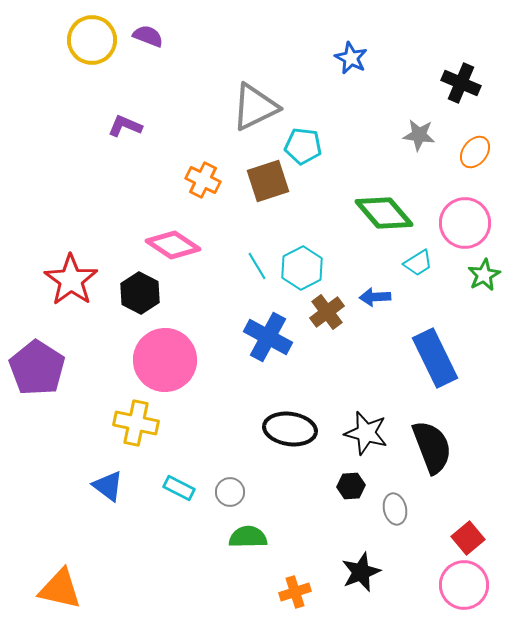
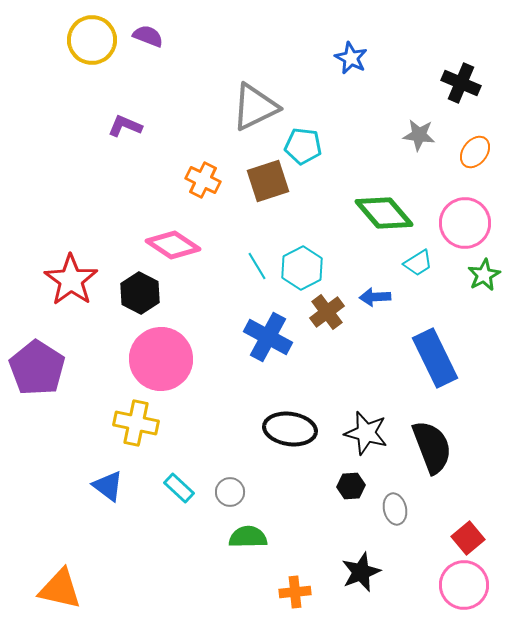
pink circle at (165, 360): moved 4 px left, 1 px up
cyan rectangle at (179, 488): rotated 16 degrees clockwise
orange cross at (295, 592): rotated 12 degrees clockwise
